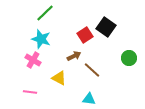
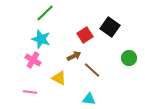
black square: moved 4 px right
